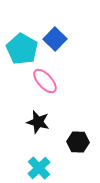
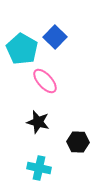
blue square: moved 2 px up
cyan cross: rotated 35 degrees counterclockwise
